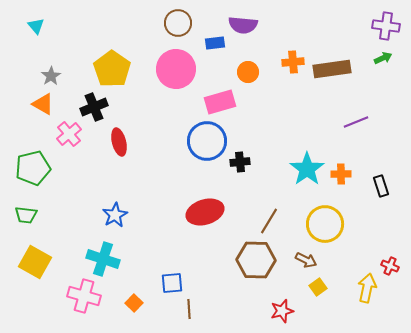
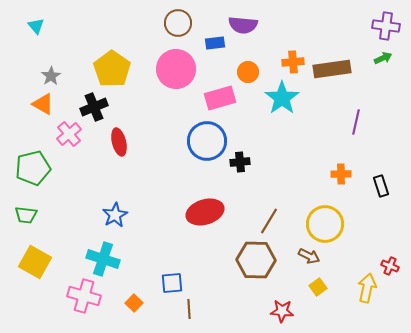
pink rectangle at (220, 102): moved 4 px up
purple line at (356, 122): rotated 55 degrees counterclockwise
cyan star at (307, 169): moved 25 px left, 71 px up
brown arrow at (306, 260): moved 3 px right, 4 px up
red star at (282, 311): rotated 20 degrees clockwise
